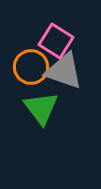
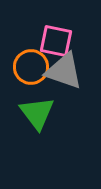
pink square: rotated 20 degrees counterclockwise
green triangle: moved 4 px left, 5 px down
